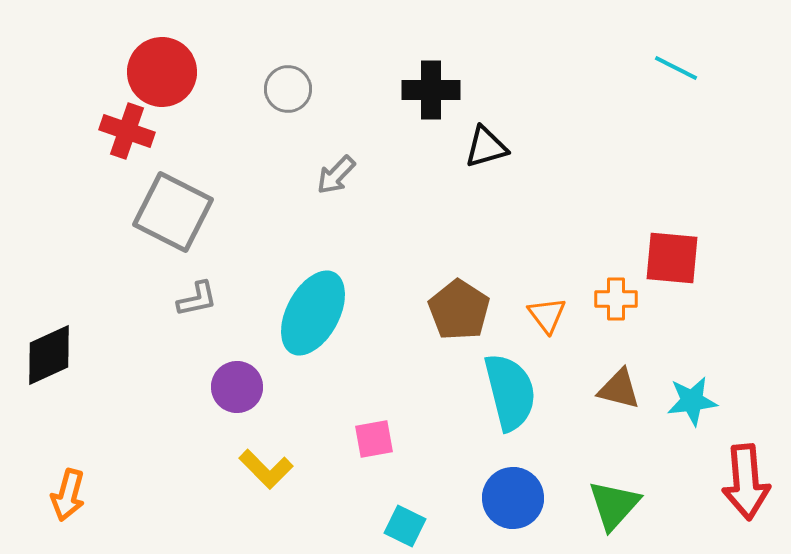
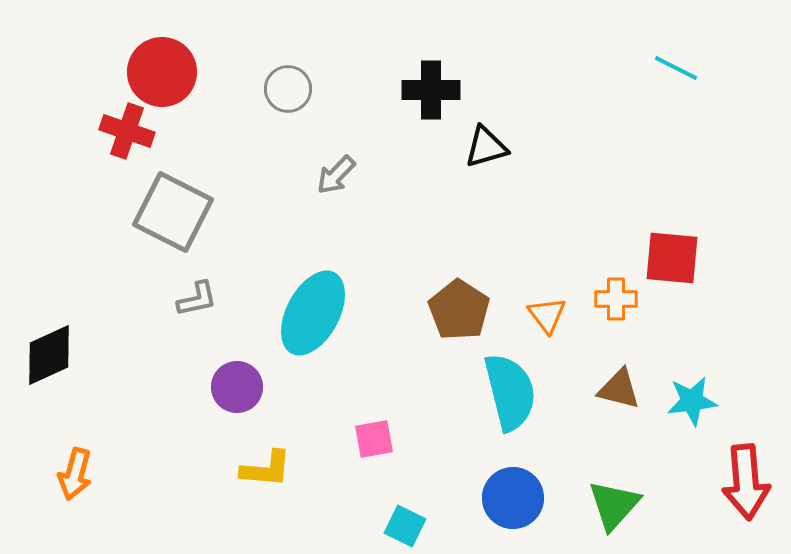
yellow L-shape: rotated 40 degrees counterclockwise
orange arrow: moved 7 px right, 21 px up
